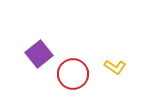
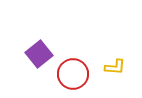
yellow L-shape: rotated 30 degrees counterclockwise
